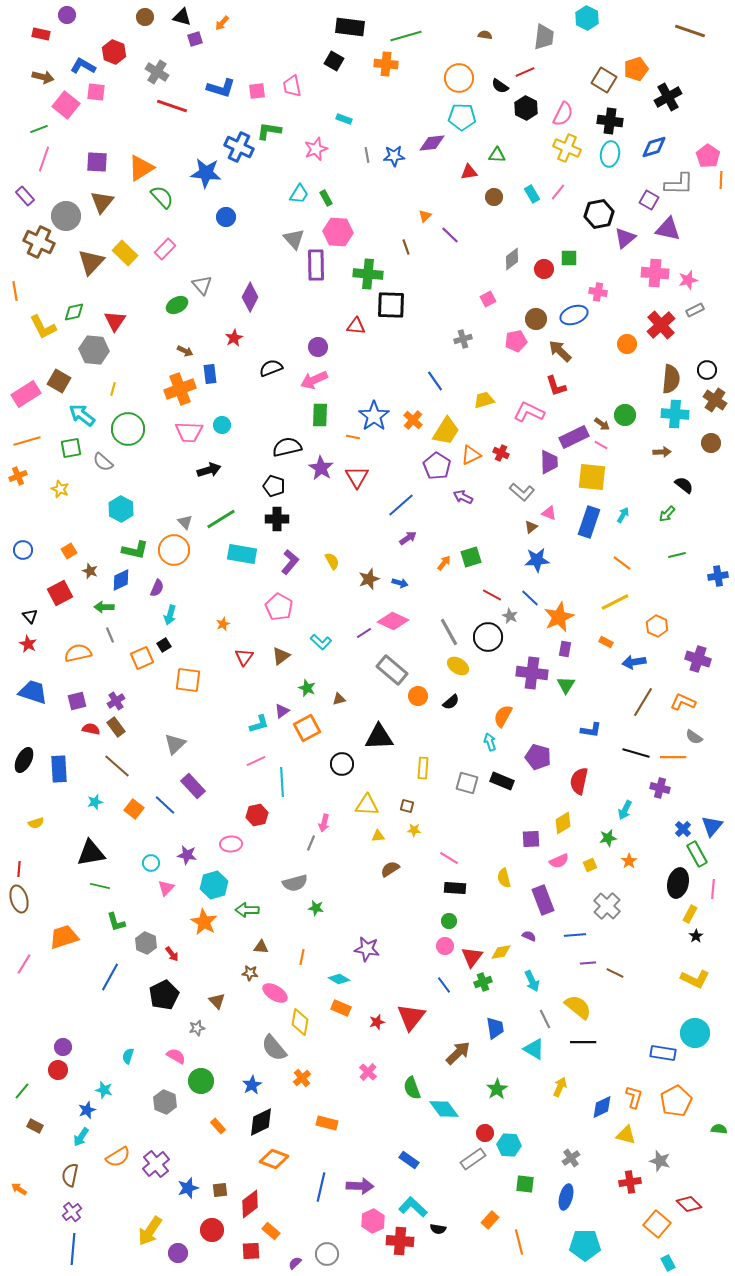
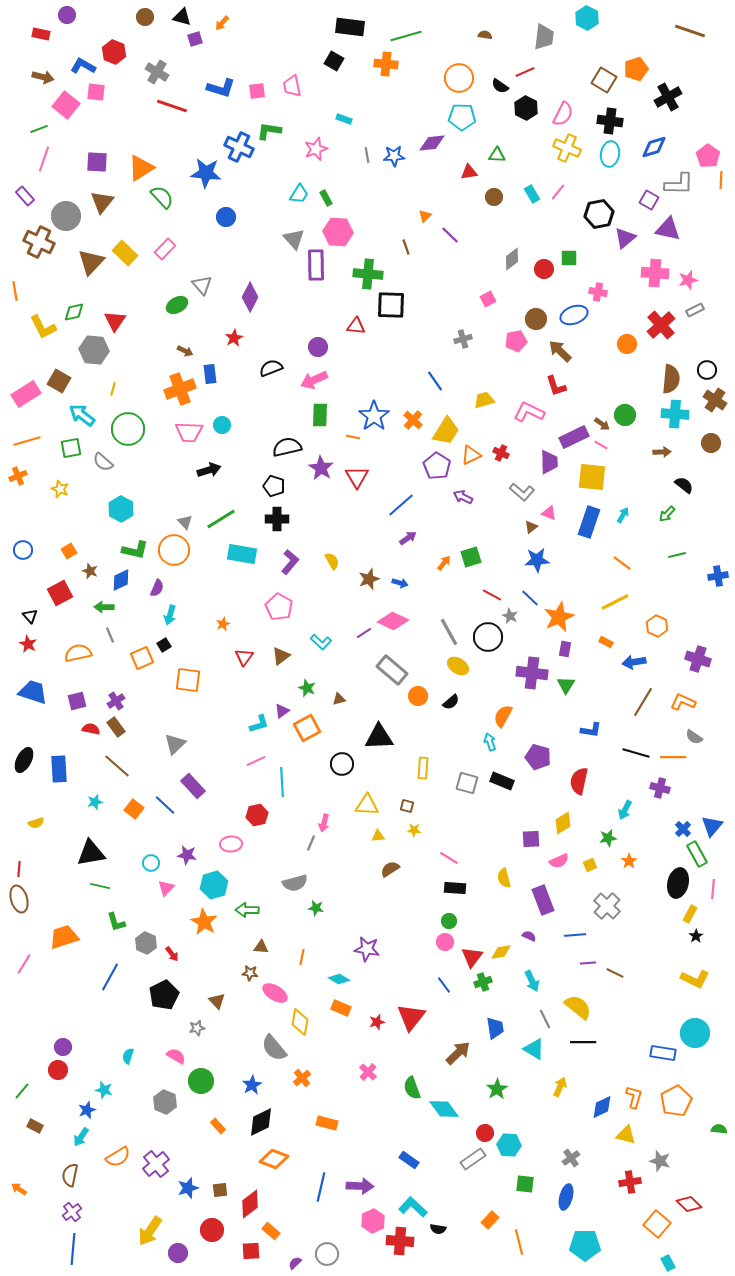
pink circle at (445, 946): moved 4 px up
